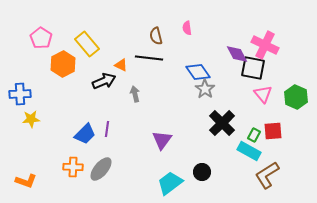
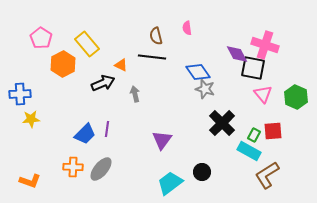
pink cross: rotated 8 degrees counterclockwise
black line: moved 3 px right, 1 px up
black arrow: moved 1 px left, 2 px down
gray star: rotated 18 degrees counterclockwise
orange L-shape: moved 4 px right
